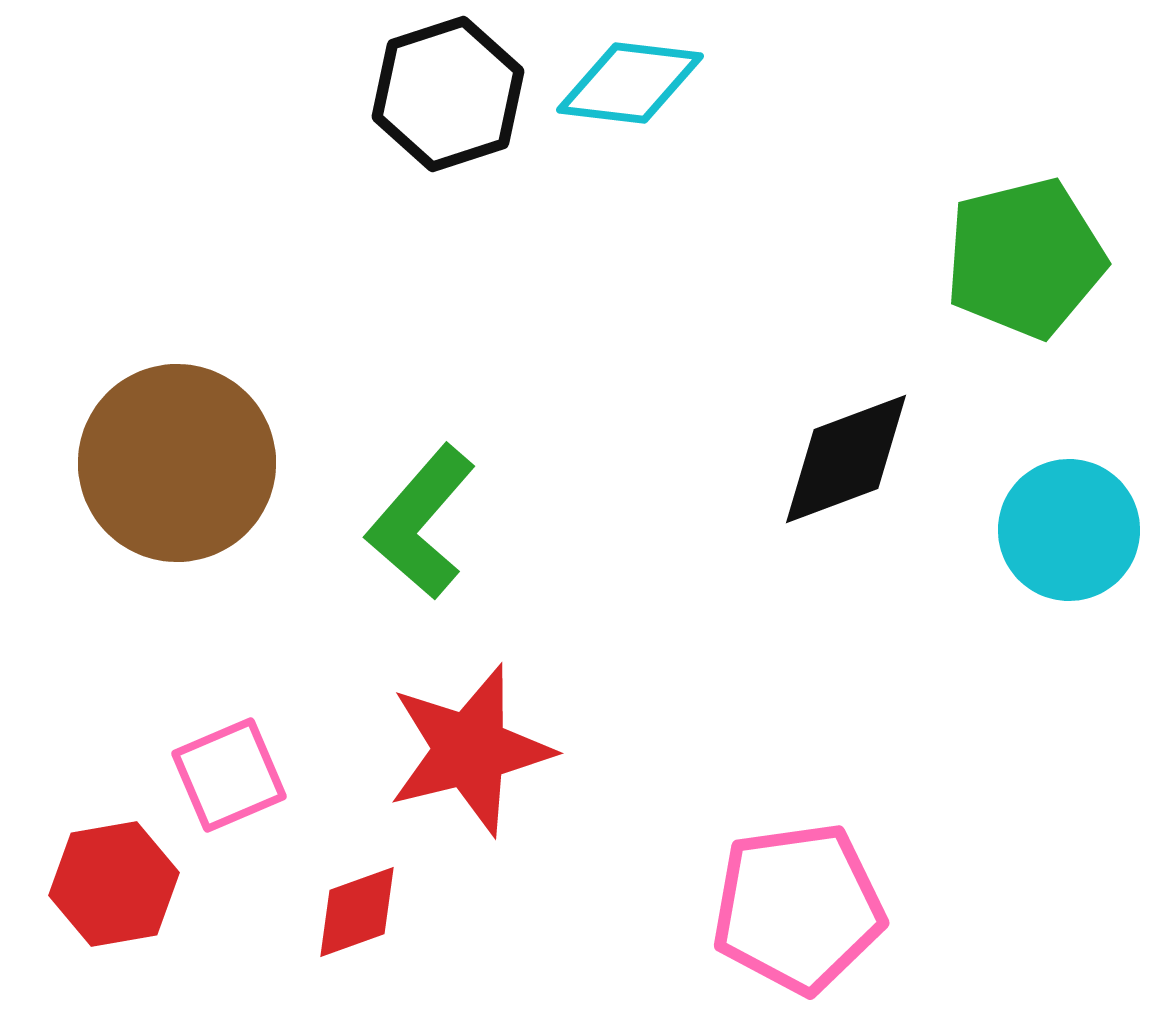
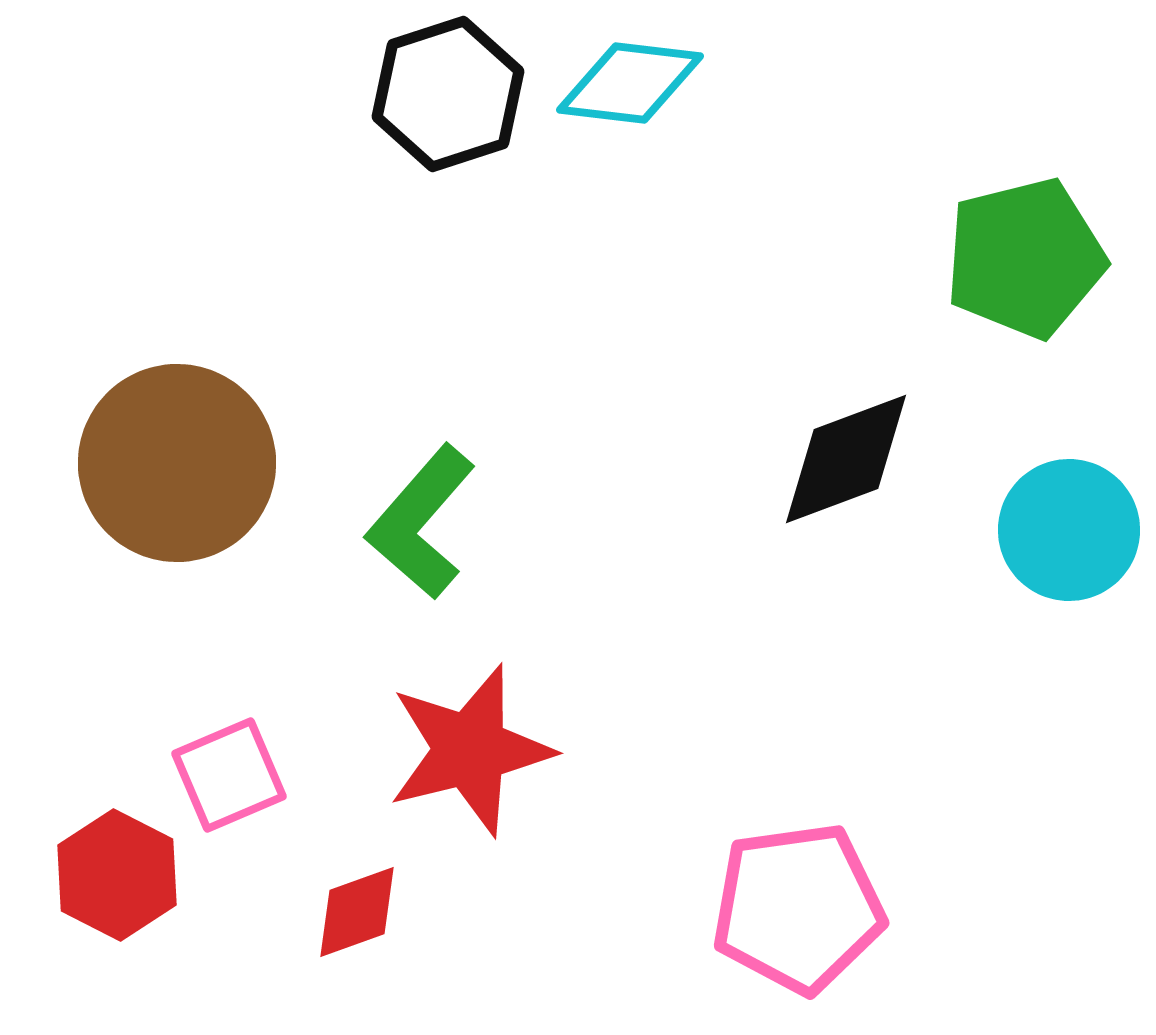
red hexagon: moved 3 px right, 9 px up; rotated 23 degrees counterclockwise
